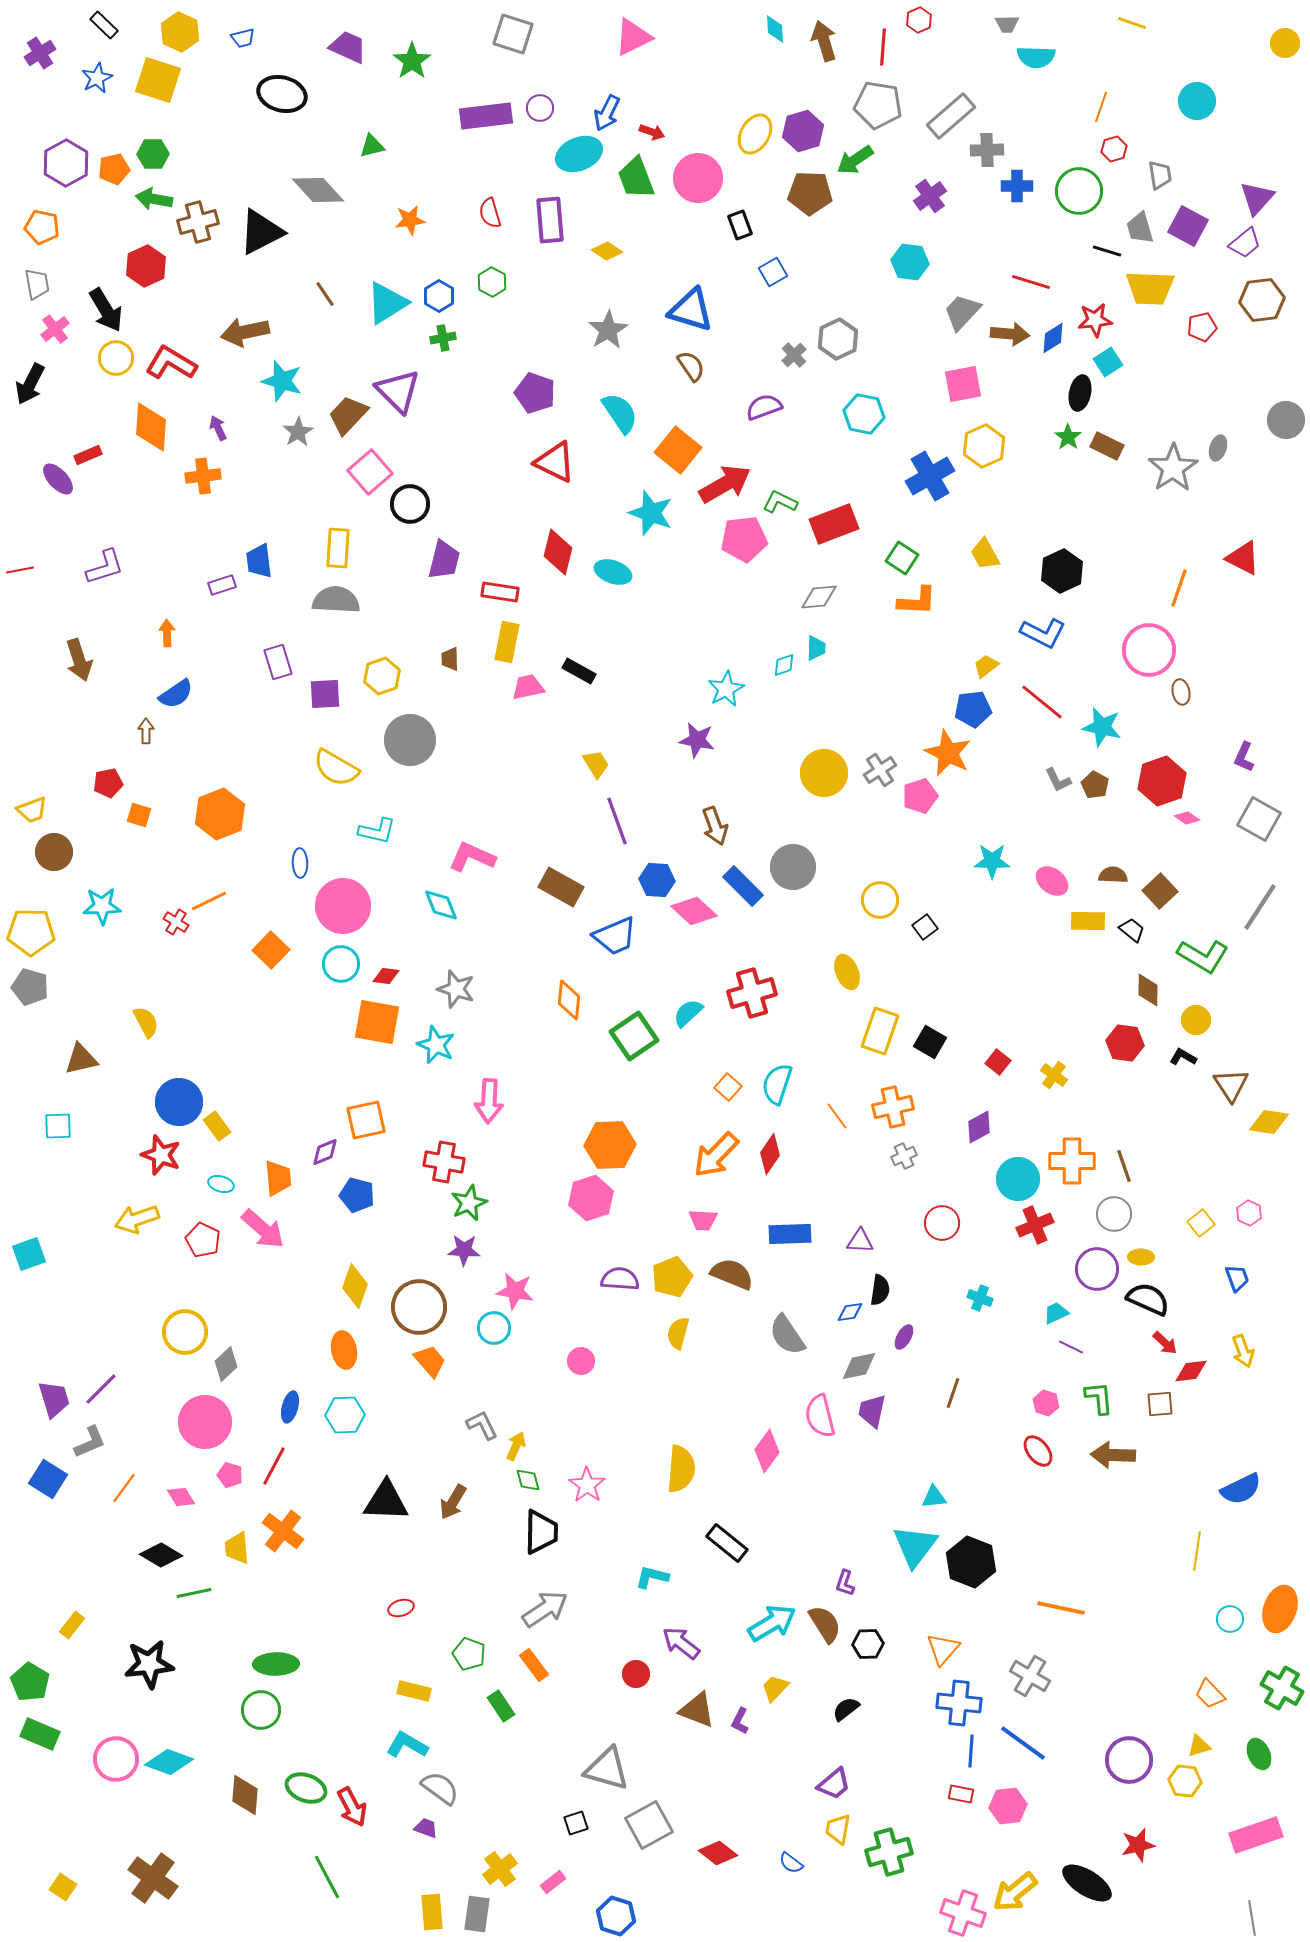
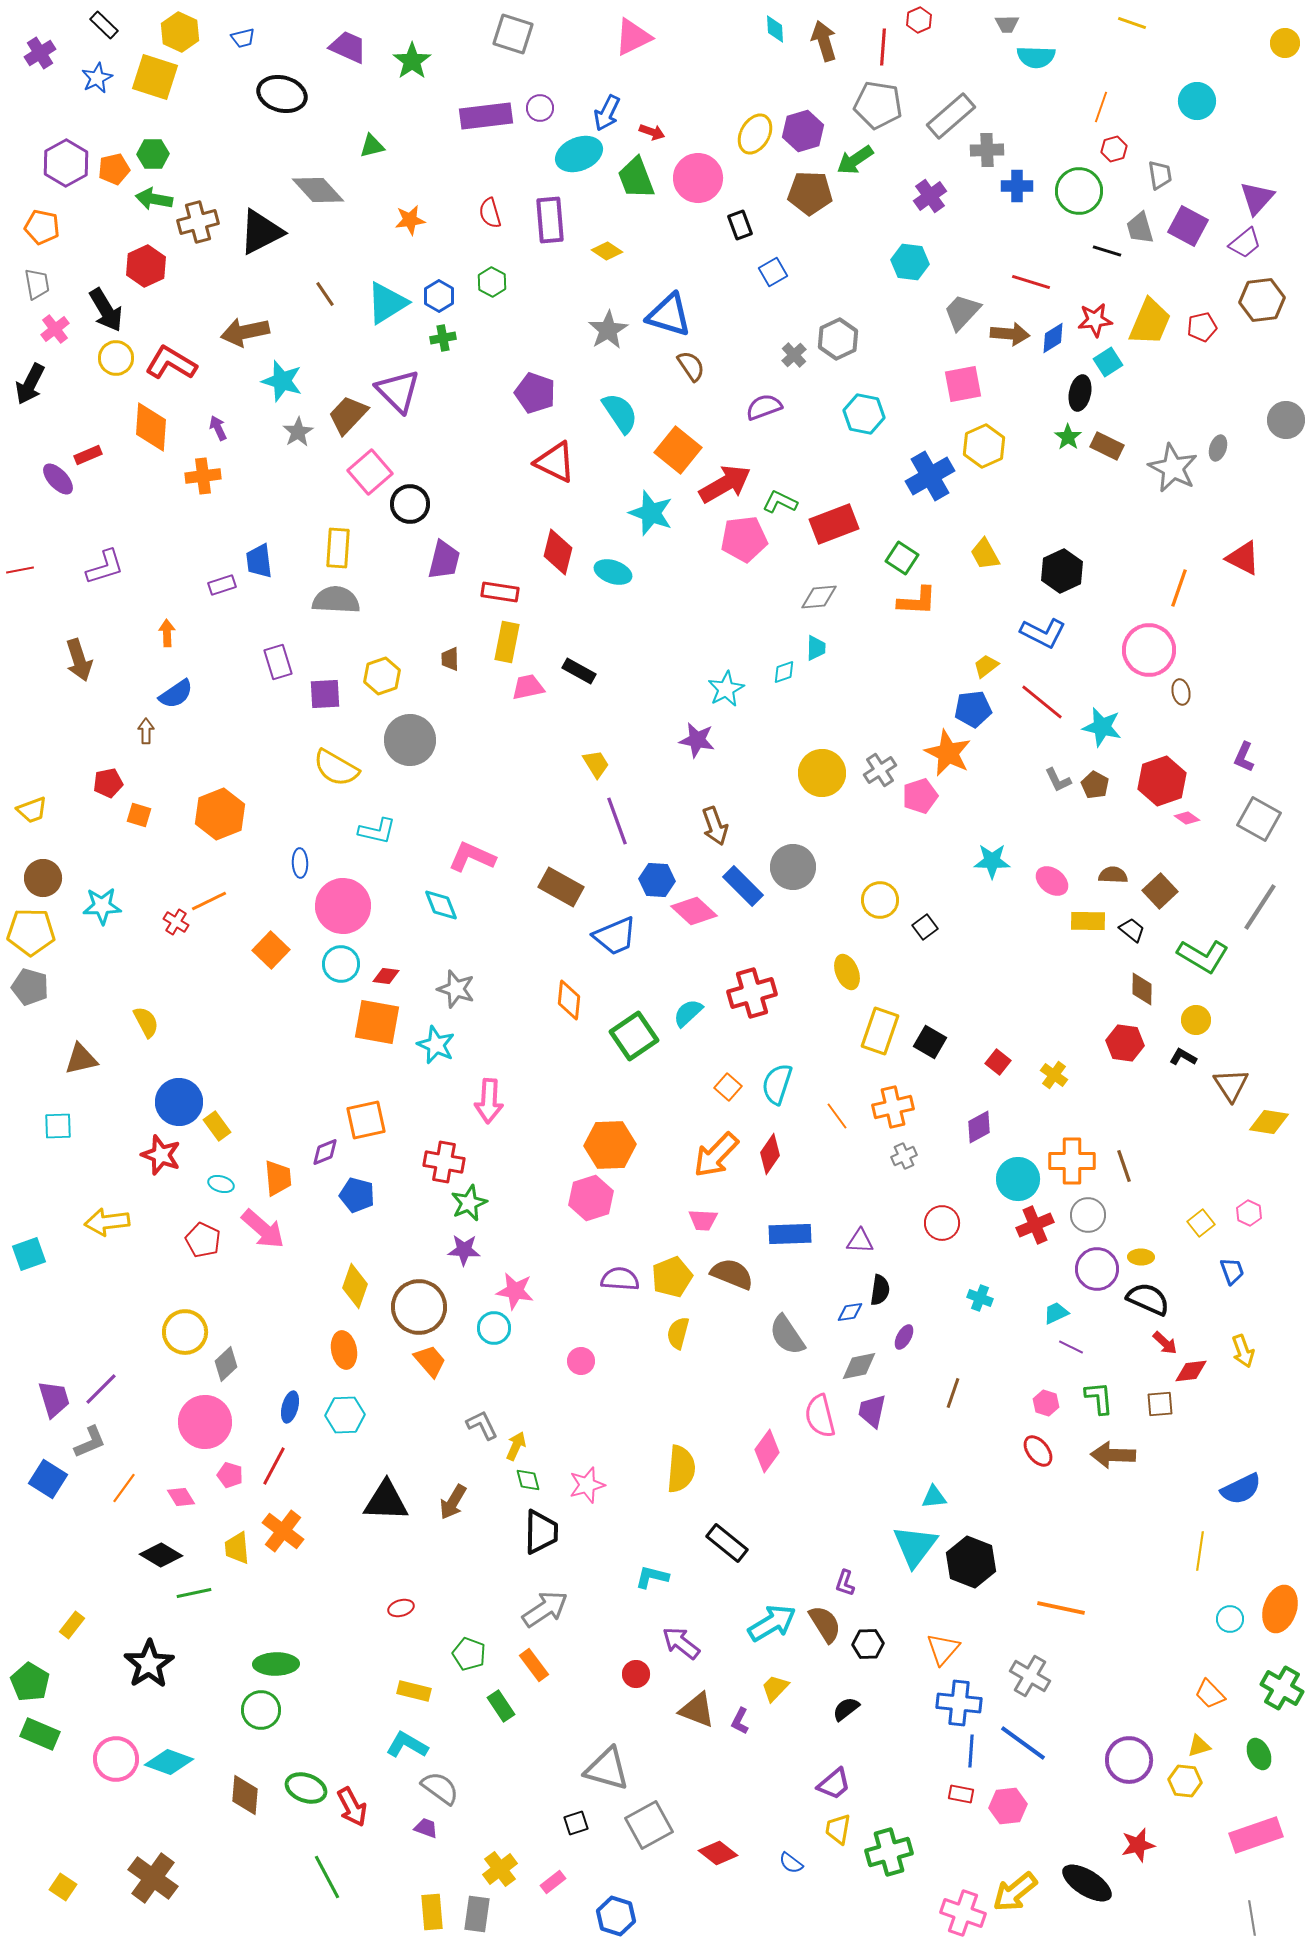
yellow square at (158, 80): moved 3 px left, 3 px up
yellow trapezoid at (1150, 288): moved 34 px down; rotated 69 degrees counterclockwise
blue triangle at (691, 310): moved 22 px left, 5 px down
gray star at (1173, 468): rotated 12 degrees counterclockwise
cyan diamond at (784, 665): moved 7 px down
yellow circle at (824, 773): moved 2 px left
brown circle at (54, 852): moved 11 px left, 26 px down
brown diamond at (1148, 990): moved 6 px left, 1 px up
gray circle at (1114, 1214): moved 26 px left, 1 px down
yellow arrow at (137, 1219): moved 30 px left, 3 px down; rotated 12 degrees clockwise
blue trapezoid at (1237, 1278): moved 5 px left, 7 px up
pink star at (587, 1485): rotated 21 degrees clockwise
yellow line at (1197, 1551): moved 3 px right
black star at (149, 1664): rotated 27 degrees counterclockwise
